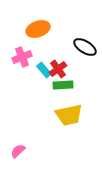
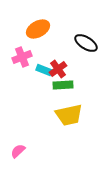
orange ellipse: rotated 10 degrees counterclockwise
black ellipse: moved 1 px right, 4 px up
cyan rectangle: rotated 28 degrees counterclockwise
